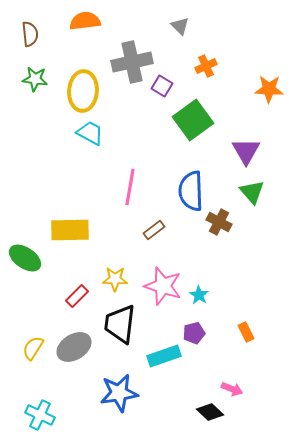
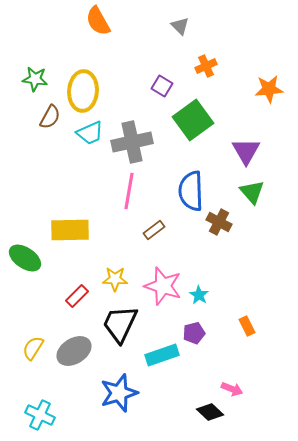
orange semicircle: moved 13 px right; rotated 112 degrees counterclockwise
brown semicircle: moved 20 px right, 83 px down; rotated 35 degrees clockwise
gray cross: moved 80 px down
orange star: rotated 8 degrees counterclockwise
cyan trapezoid: rotated 128 degrees clockwise
pink line: moved 1 px left, 4 px down
black trapezoid: rotated 18 degrees clockwise
orange rectangle: moved 1 px right, 6 px up
gray ellipse: moved 4 px down
cyan rectangle: moved 2 px left, 1 px up
blue star: rotated 9 degrees counterclockwise
